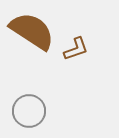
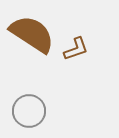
brown semicircle: moved 3 px down
